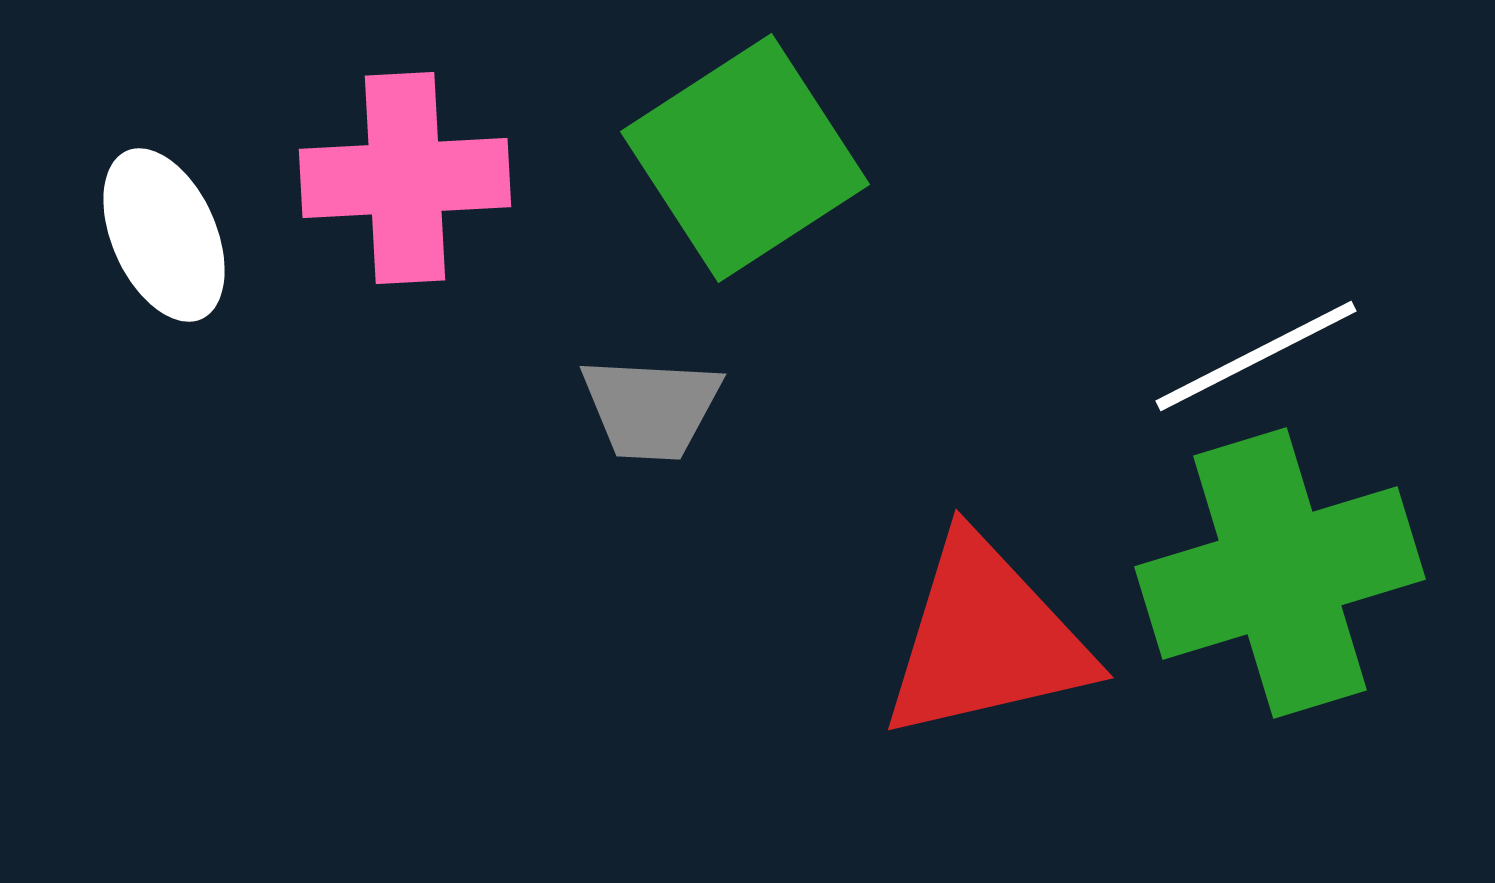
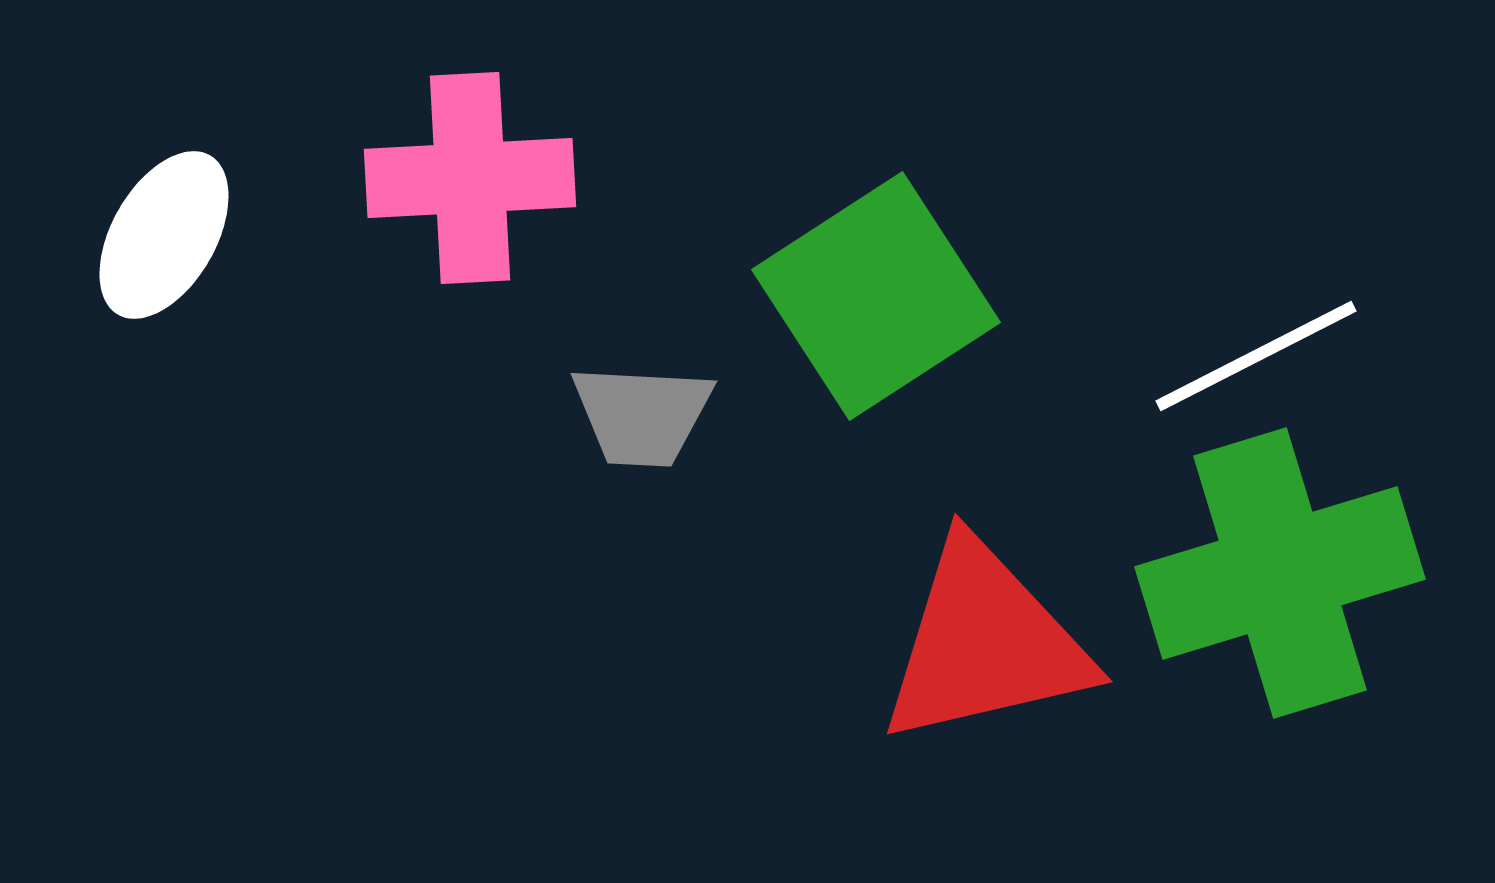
green square: moved 131 px right, 138 px down
pink cross: moved 65 px right
white ellipse: rotated 54 degrees clockwise
gray trapezoid: moved 9 px left, 7 px down
red triangle: moved 1 px left, 4 px down
